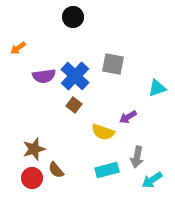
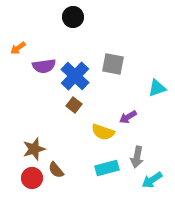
purple semicircle: moved 10 px up
cyan rectangle: moved 2 px up
